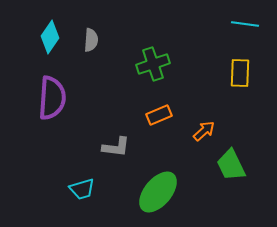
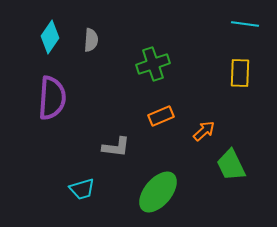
orange rectangle: moved 2 px right, 1 px down
